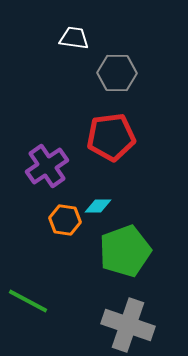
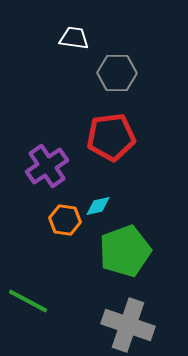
cyan diamond: rotated 12 degrees counterclockwise
